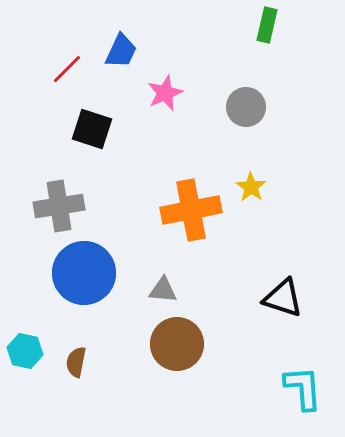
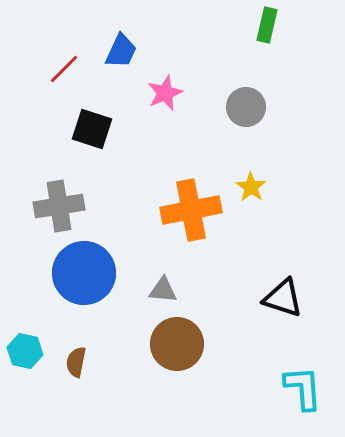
red line: moved 3 px left
